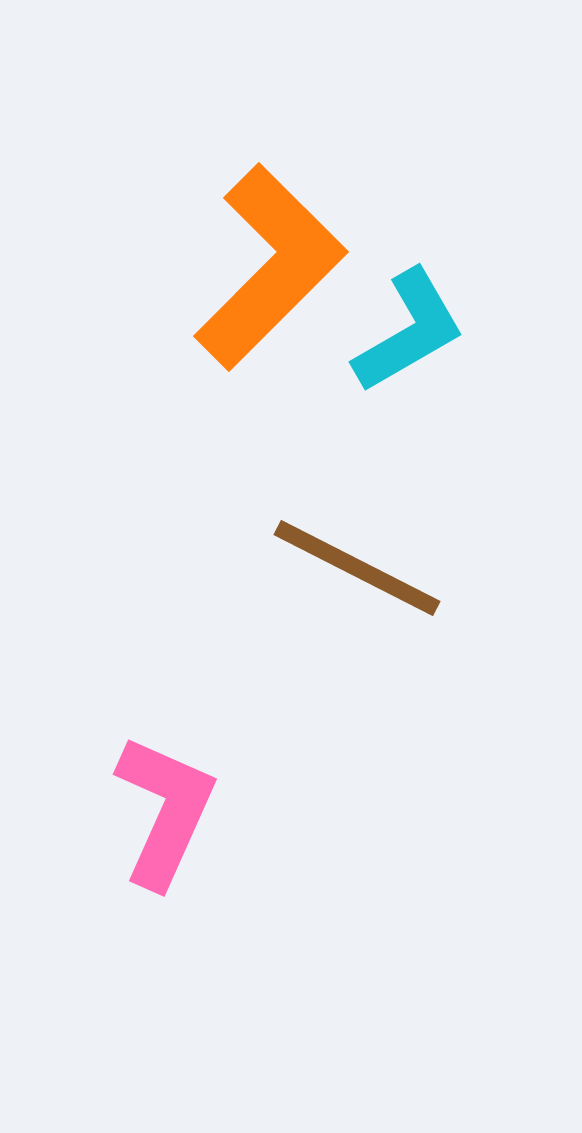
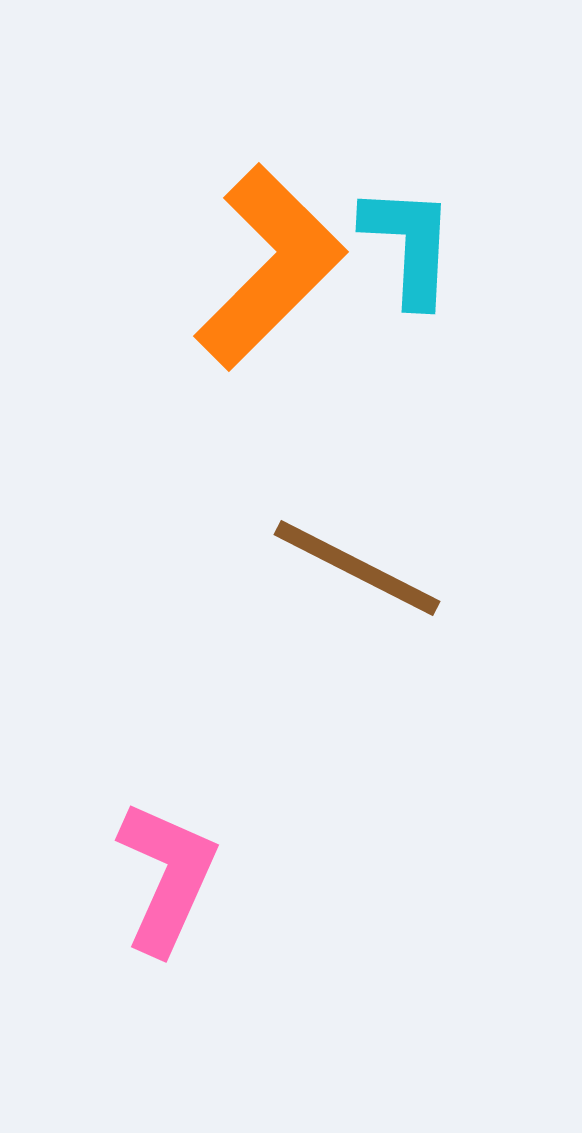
cyan L-shape: moved 86 px up; rotated 57 degrees counterclockwise
pink L-shape: moved 2 px right, 66 px down
